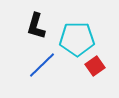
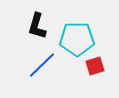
black L-shape: moved 1 px right
red square: rotated 18 degrees clockwise
